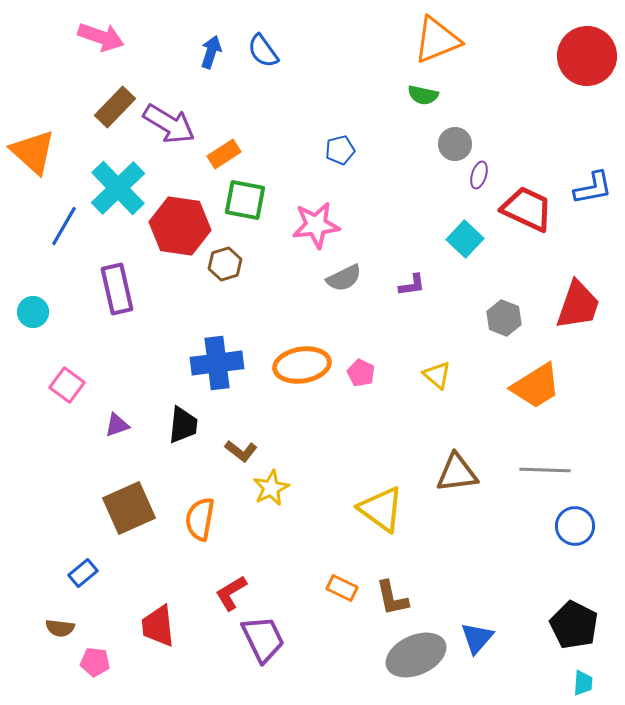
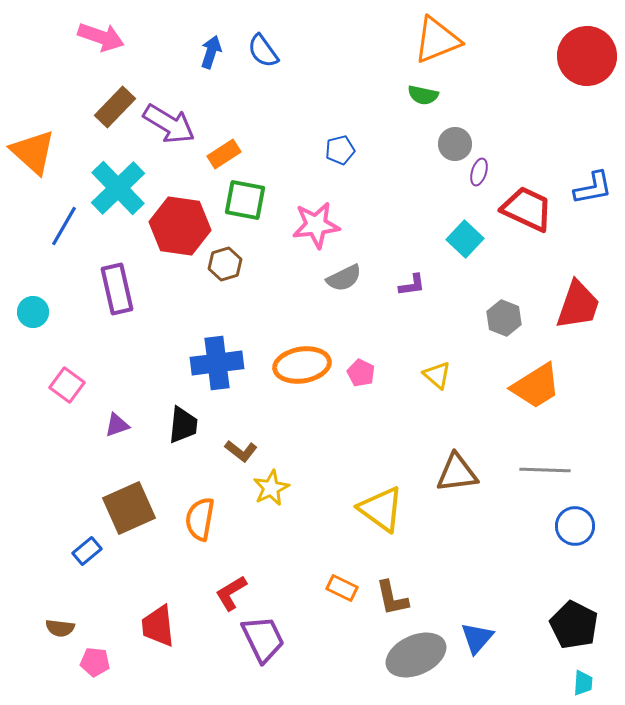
purple ellipse at (479, 175): moved 3 px up
blue rectangle at (83, 573): moved 4 px right, 22 px up
